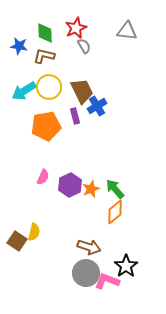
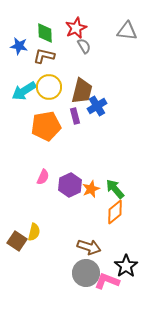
brown trapezoid: rotated 40 degrees clockwise
